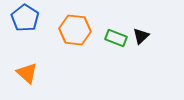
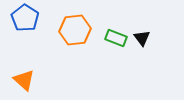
orange hexagon: rotated 12 degrees counterclockwise
black triangle: moved 1 px right, 2 px down; rotated 24 degrees counterclockwise
orange triangle: moved 3 px left, 7 px down
